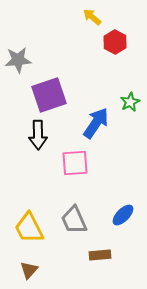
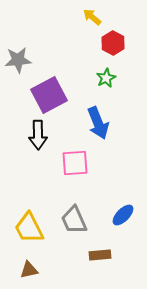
red hexagon: moved 2 px left, 1 px down
purple square: rotated 9 degrees counterclockwise
green star: moved 24 px left, 24 px up
blue arrow: moved 2 px right; rotated 124 degrees clockwise
brown triangle: rotated 36 degrees clockwise
